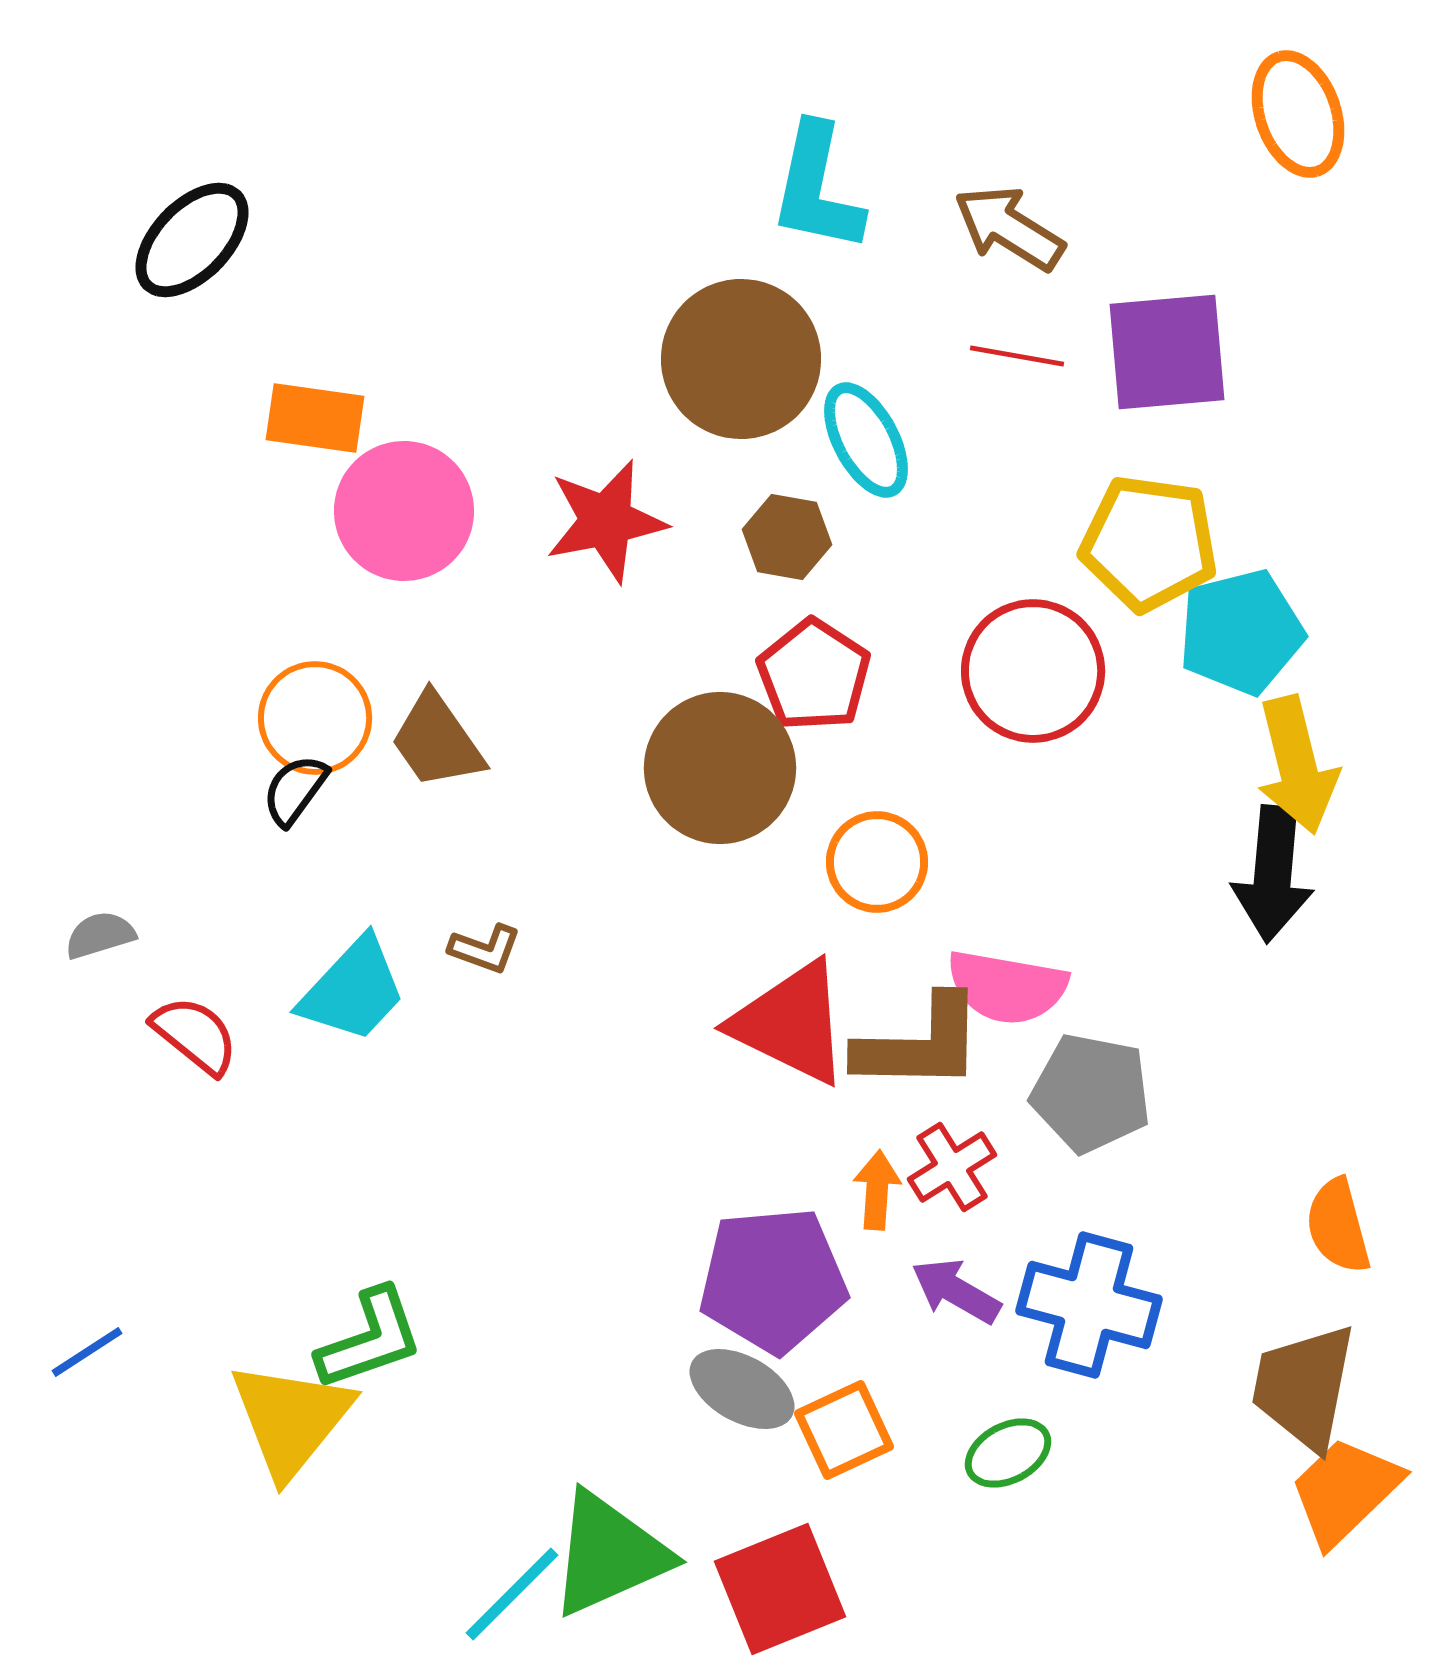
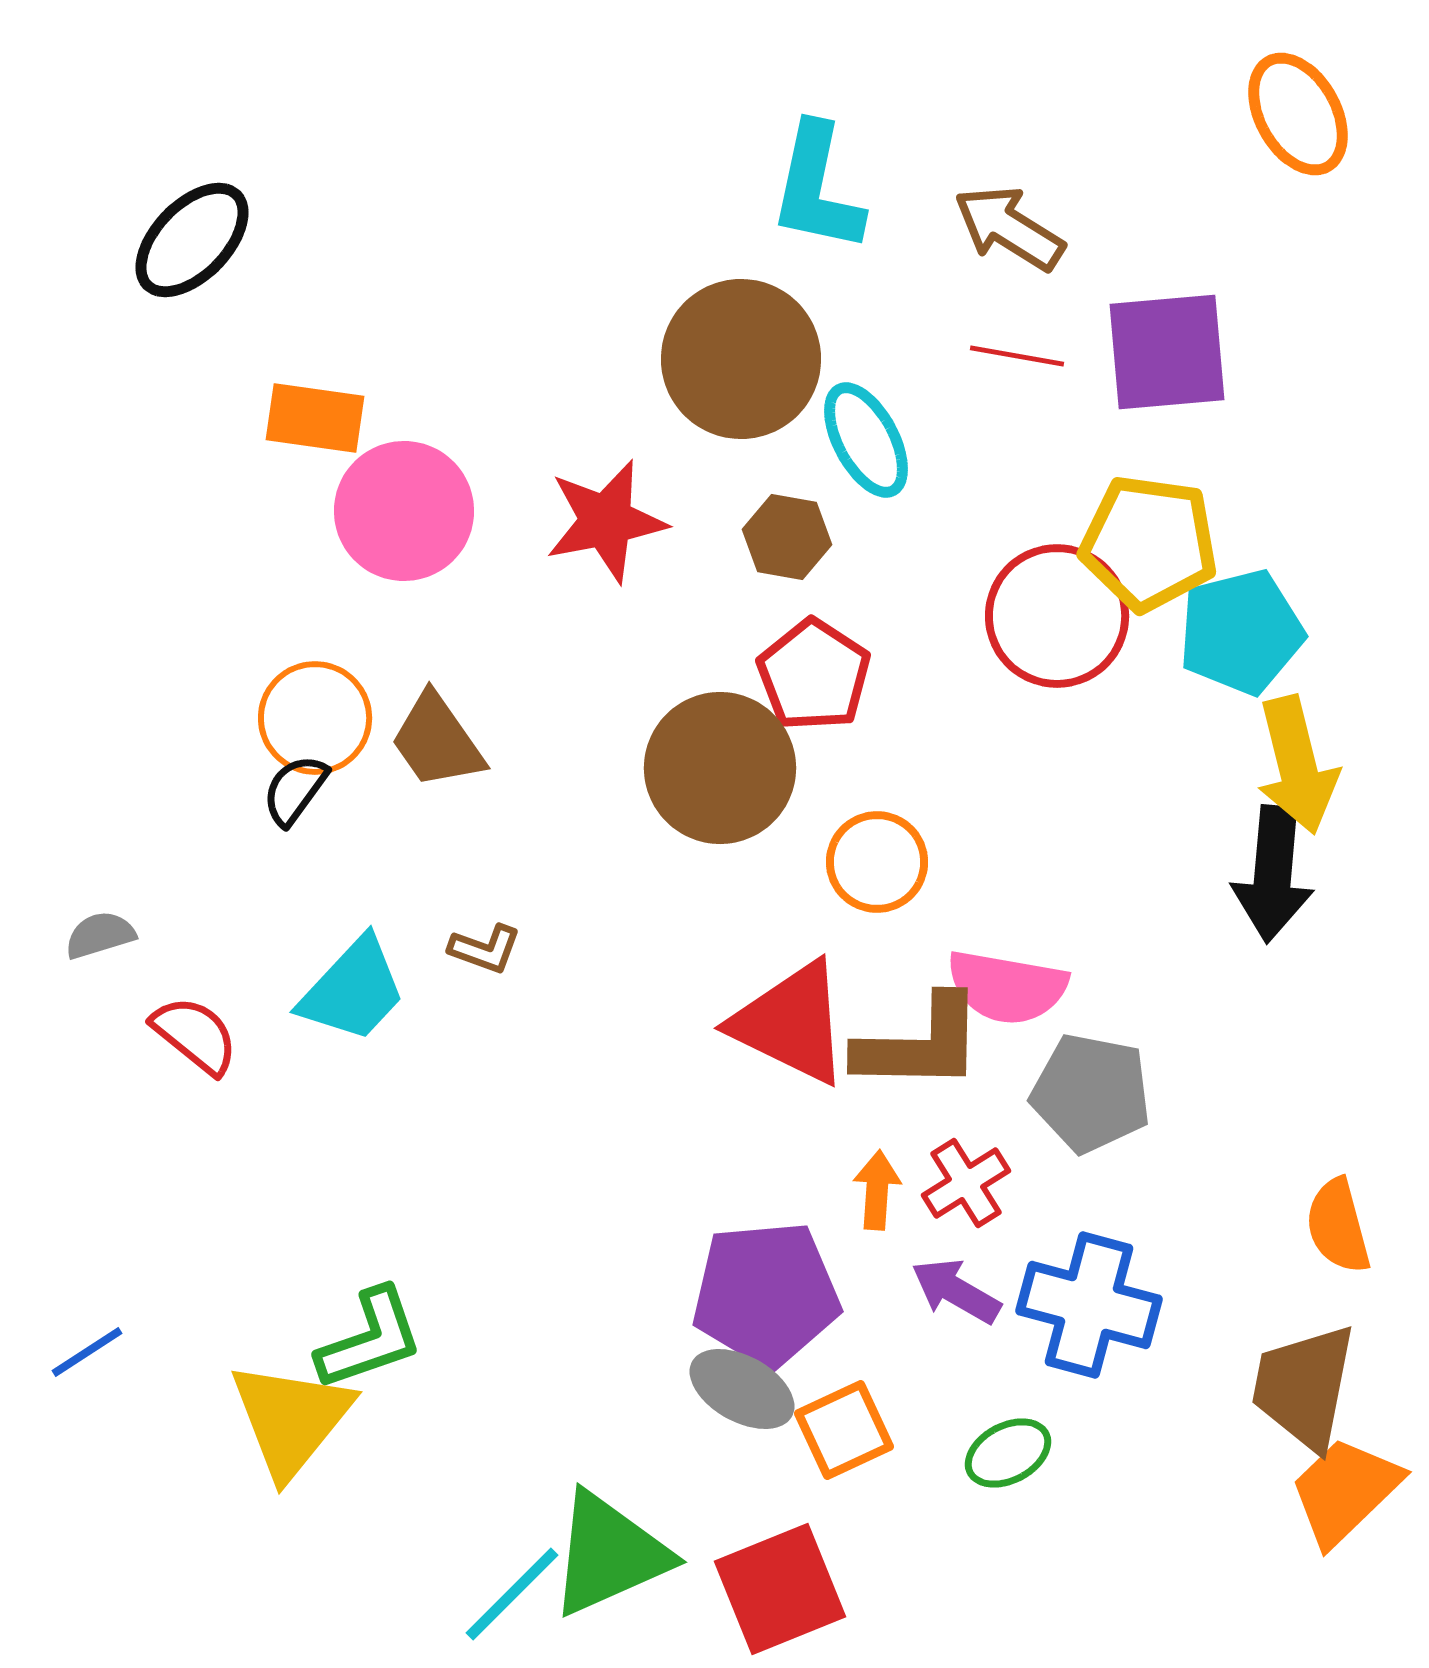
orange ellipse at (1298, 114): rotated 10 degrees counterclockwise
red circle at (1033, 671): moved 24 px right, 55 px up
red cross at (952, 1167): moved 14 px right, 16 px down
purple pentagon at (773, 1280): moved 7 px left, 14 px down
